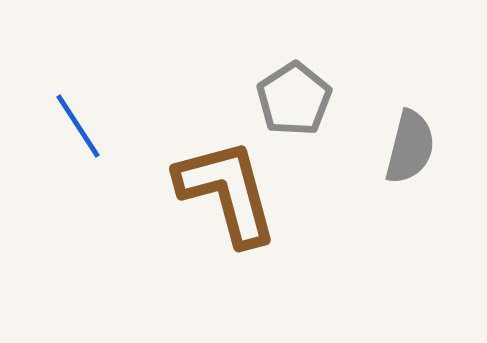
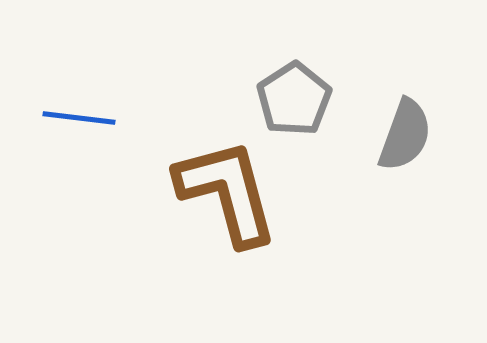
blue line: moved 1 px right, 8 px up; rotated 50 degrees counterclockwise
gray semicircle: moved 5 px left, 12 px up; rotated 6 degrees clockwise
